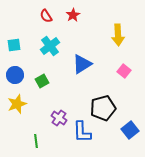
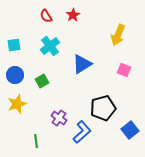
yellow arrow: rotated 25 degrees clockwise
pink square: moved 1 px up; rotated 16 degrees counterclockwise
blue L-shape: rotated 130 degrees counterclockwise
